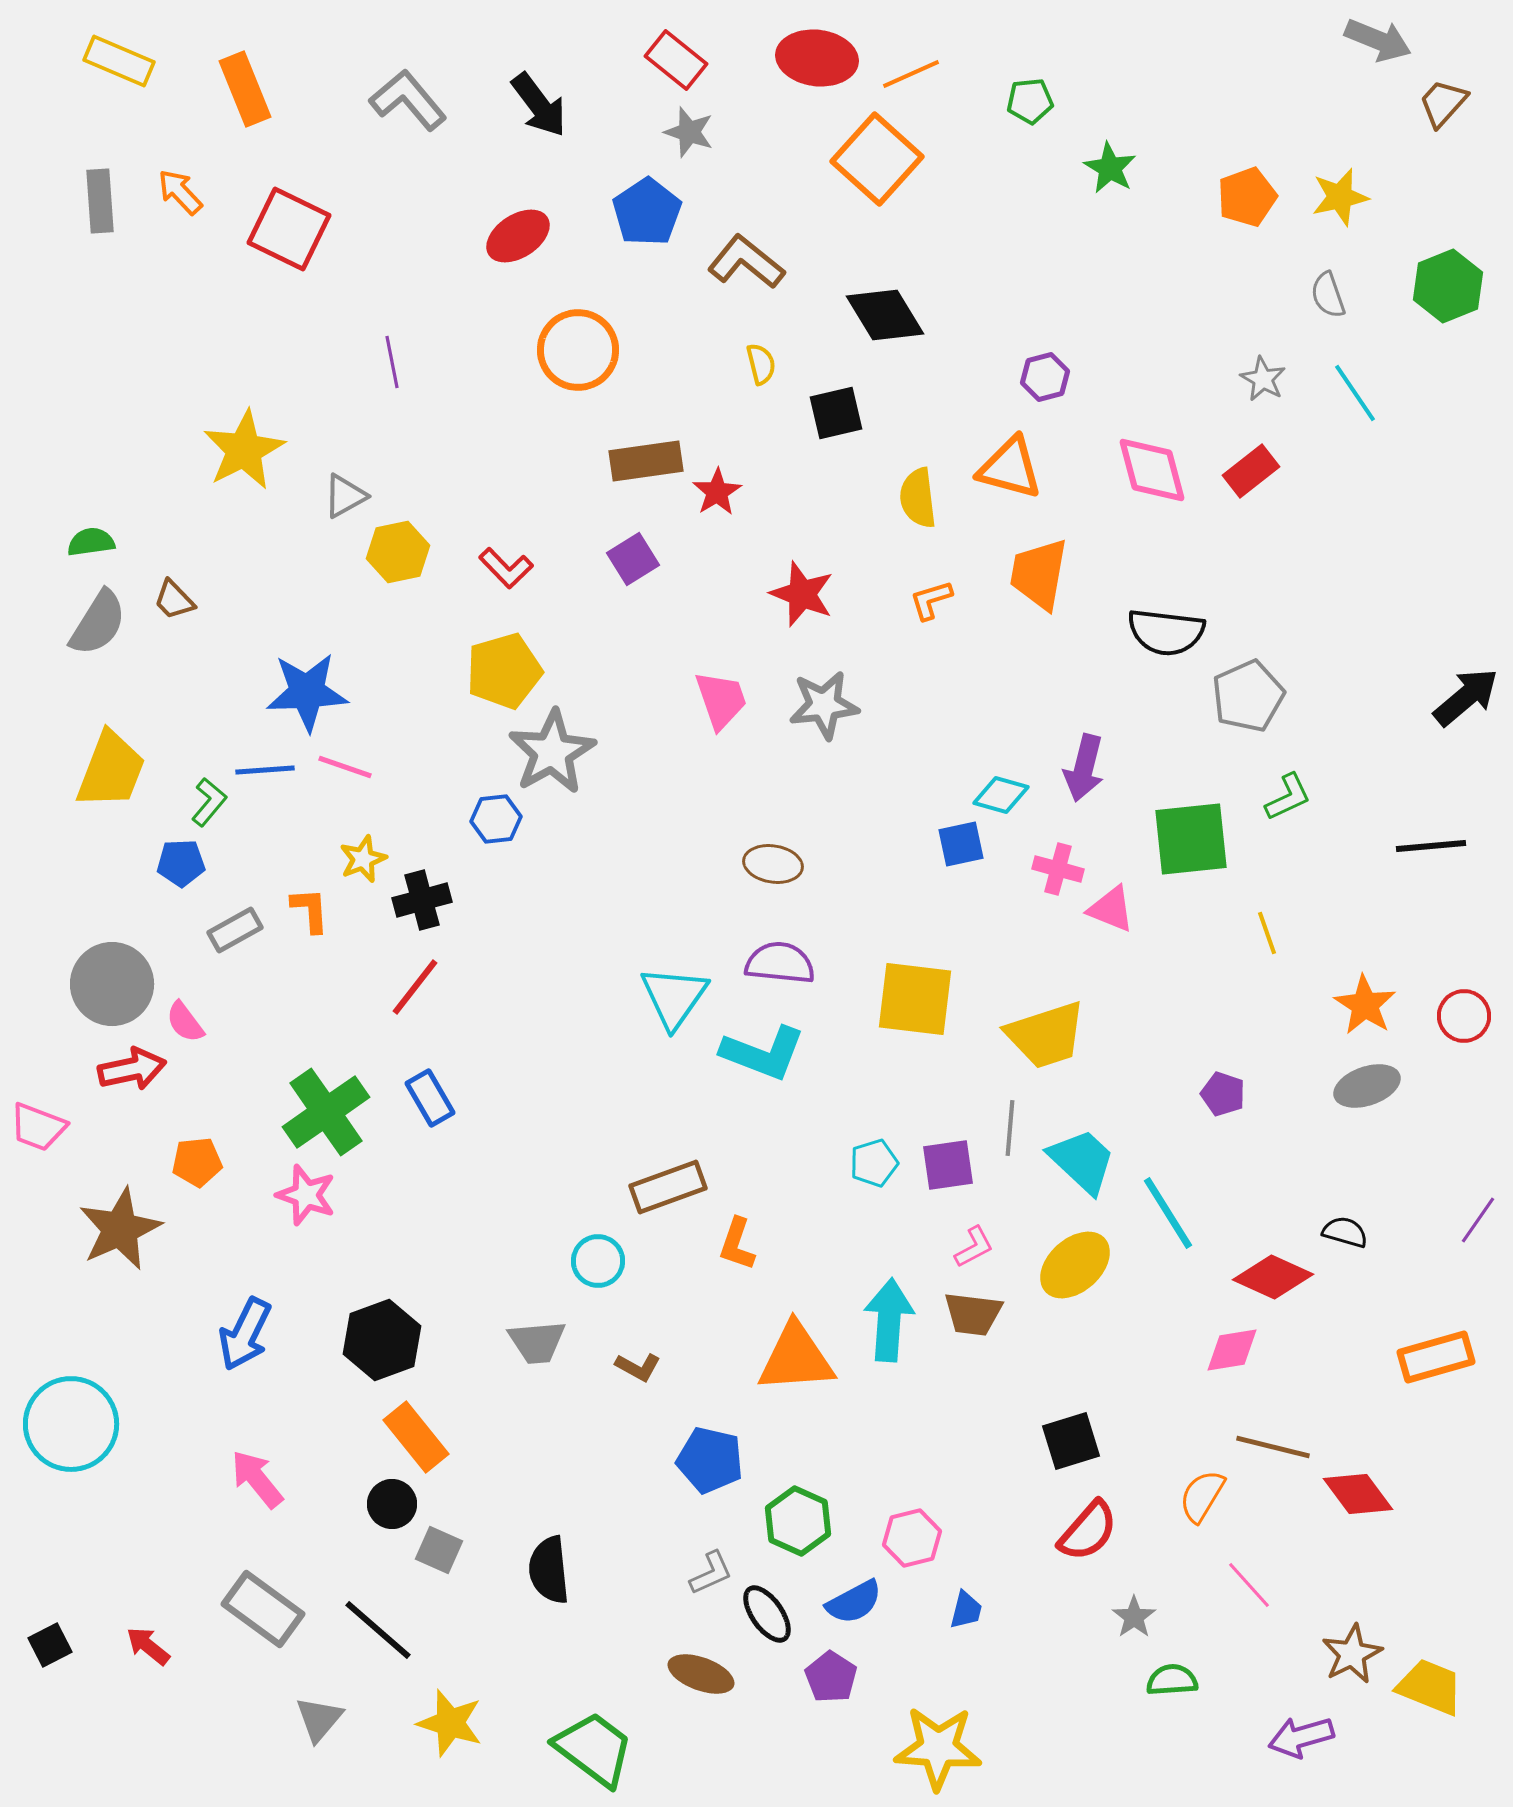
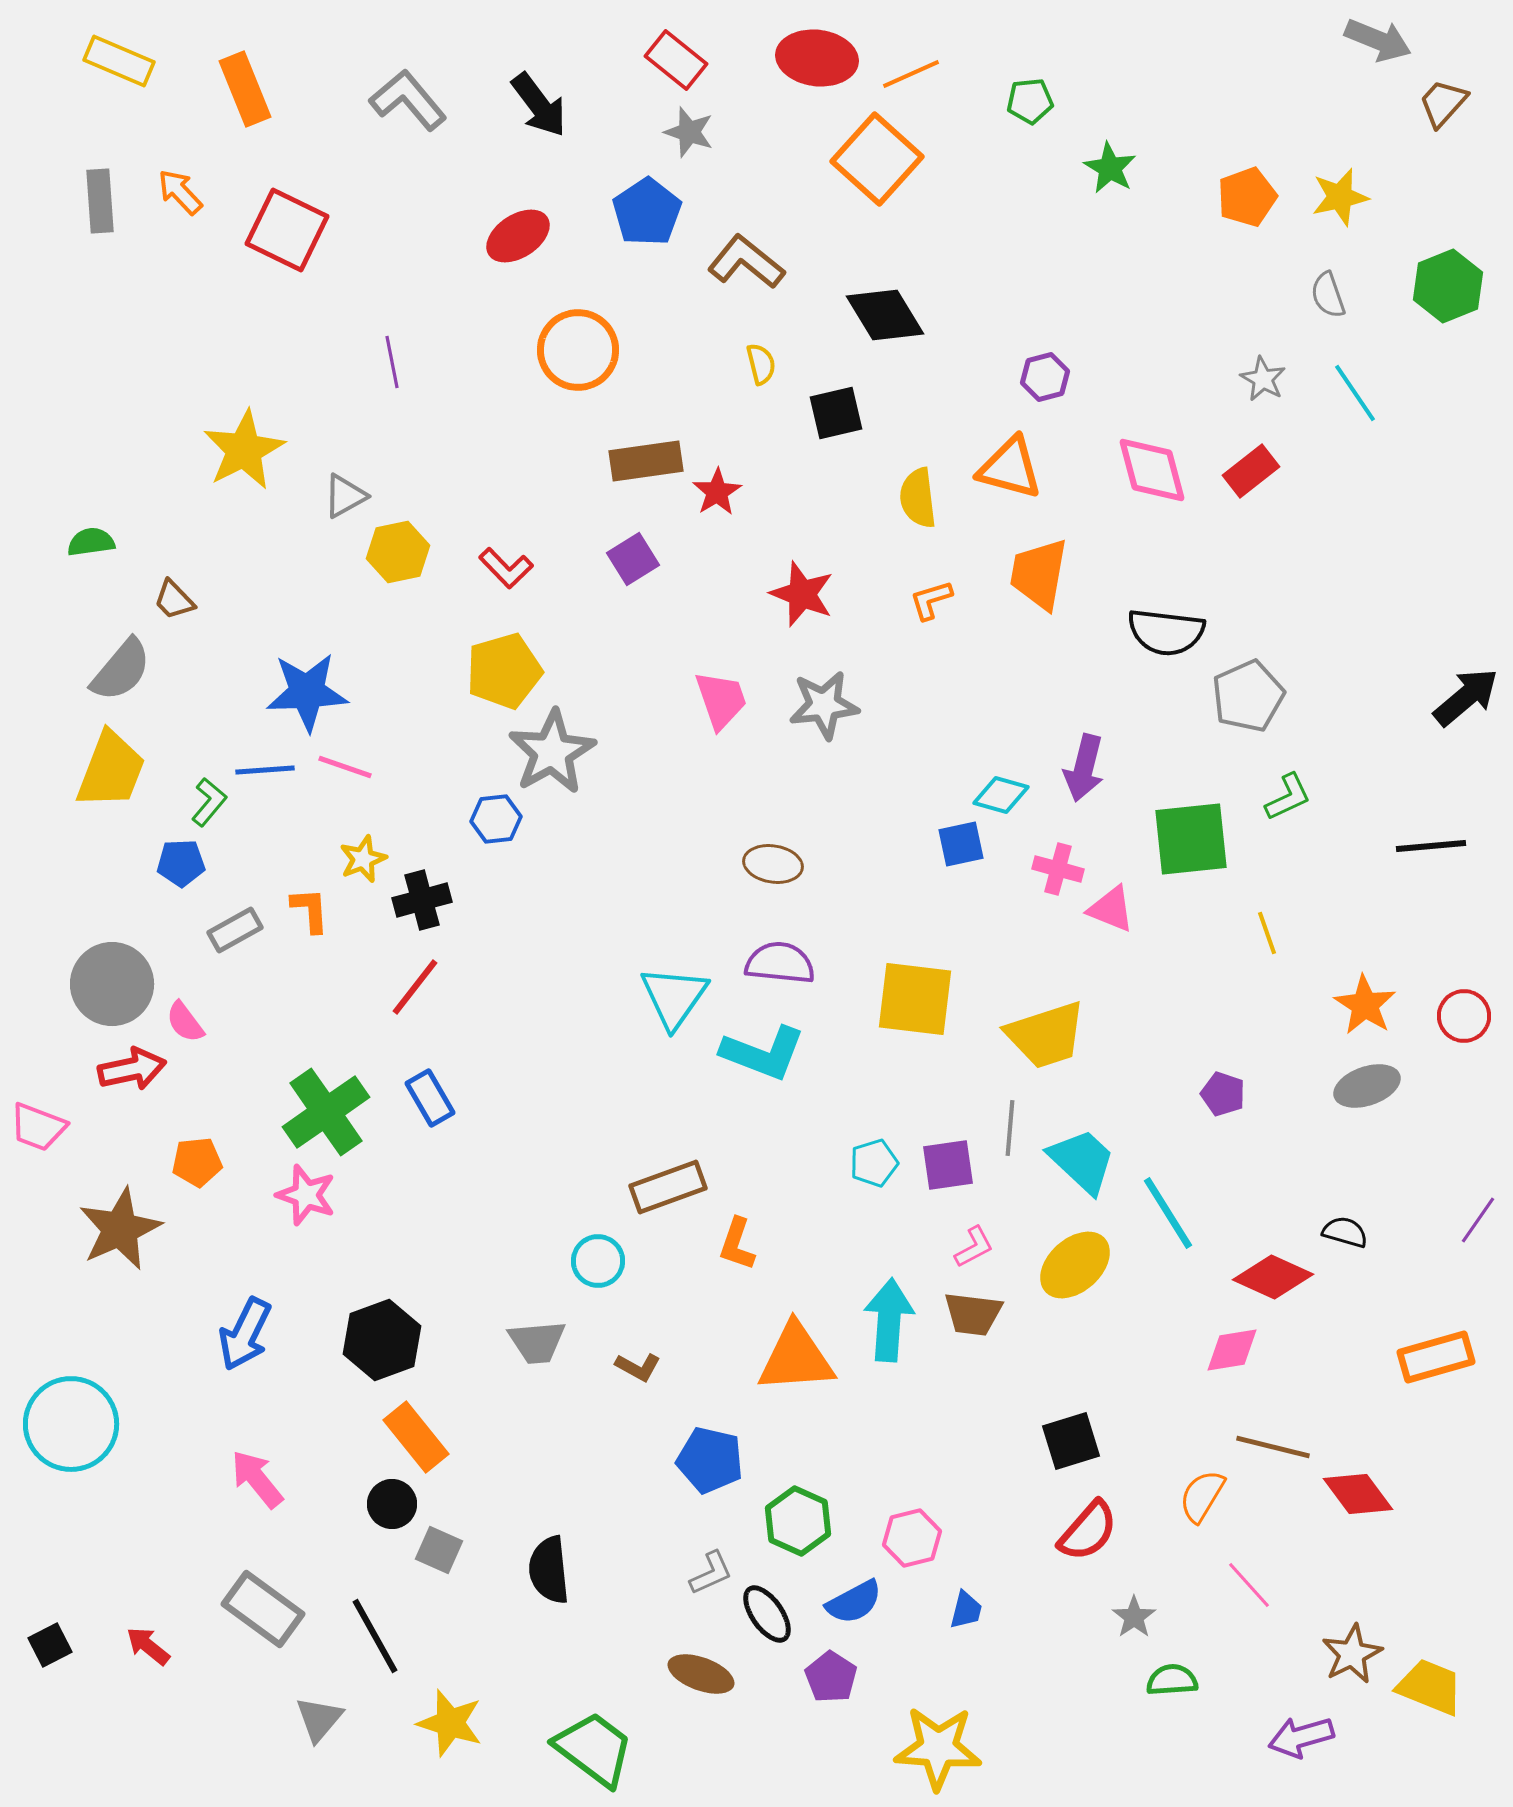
red square at (289, 229): moved 2 px left, 1 px down
gray semicircle at (98, 623): moved 23 px right, 47 px down; rotated 8 degrees clockwise
black line at (378, 1630): moved 3 px left, 6 px down; rotated 20 degrees clockwise
